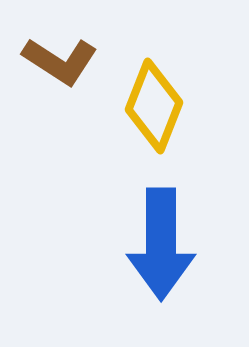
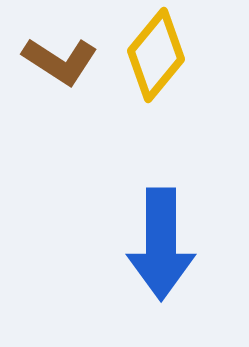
yellow diamond: moved 2 px right, 51 px up; rotated 18 degrees clockwise
